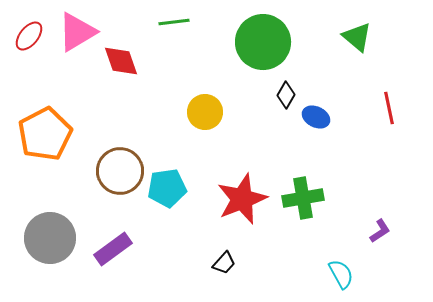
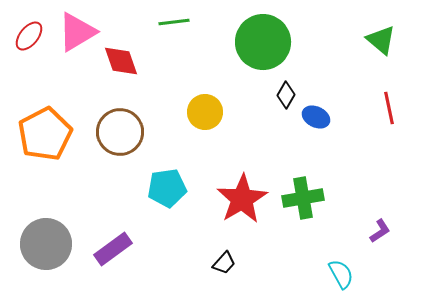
green triangle: moved 24 px right, 3 px down
brown circle: moved 39 px up
red star: rotated 9 degrees counterclockwise
gray circle: moved 4 px left, 6 px down
